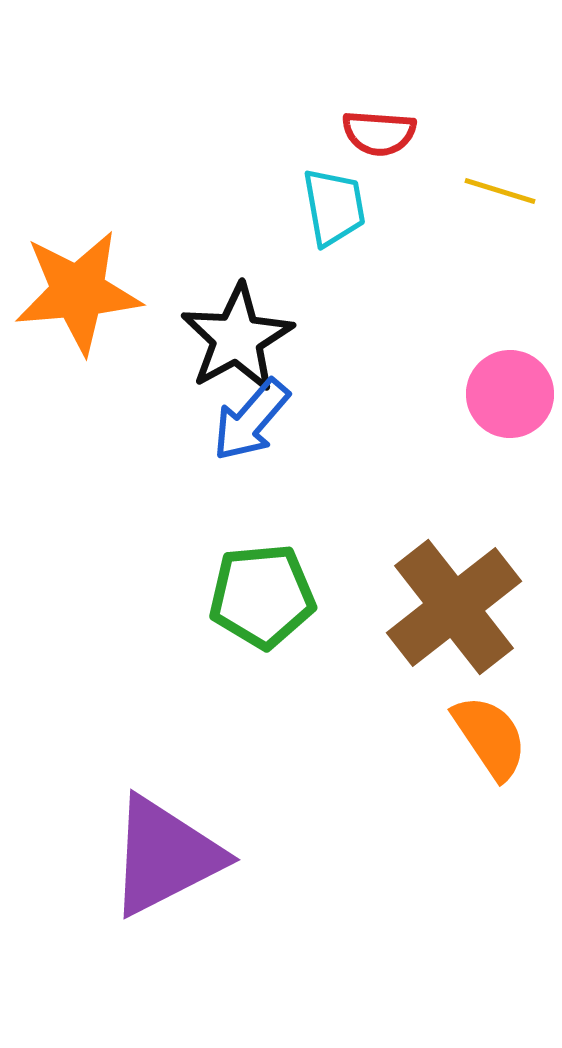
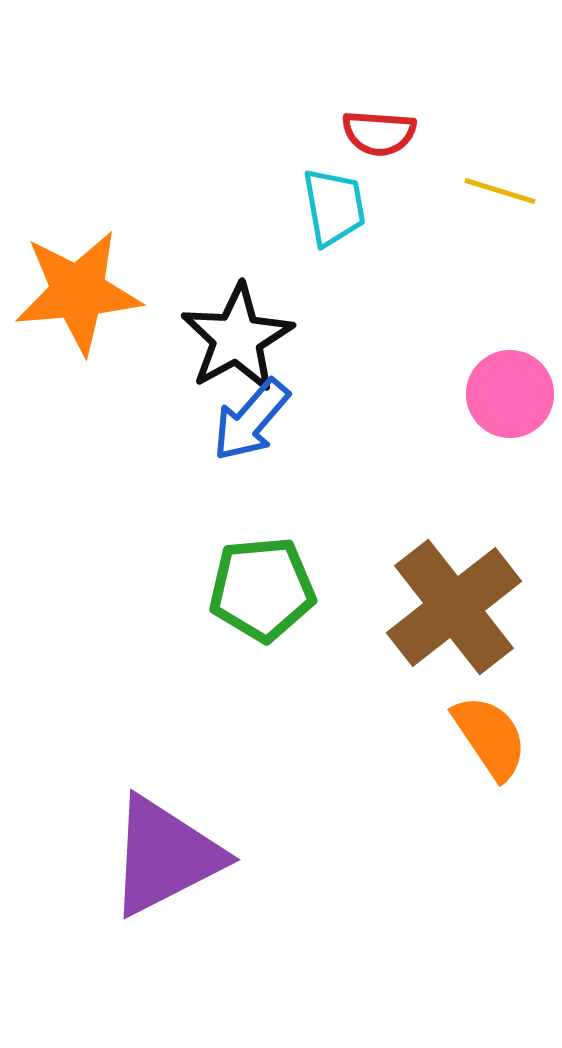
green pentagon: moved 7 px up
